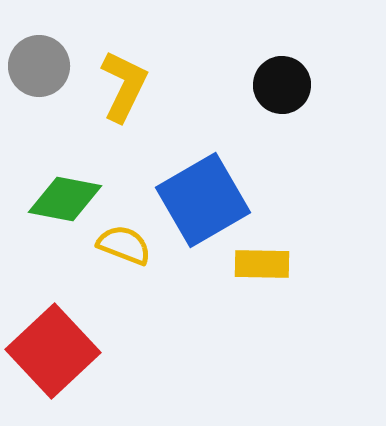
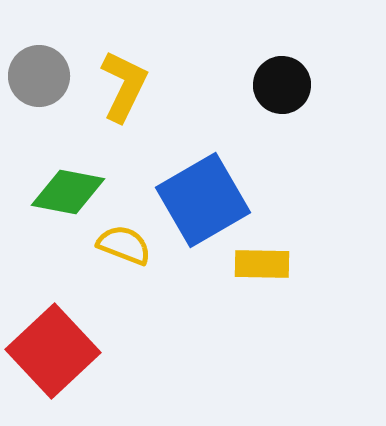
gray circle: moved 10 px down
green diamond: moved 3 px right, 7 px up
